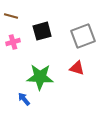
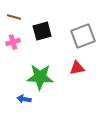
brown line: moved 3 px right, 1 px down
red triangle: rotated 28 degrees counterclockwise
blue arrow: rotated 40 degrees counterclockwise
